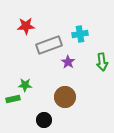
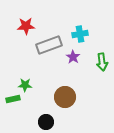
purple star: moved 5 px right, 5 px up
black circle: moved 2 px right, 2 px down
